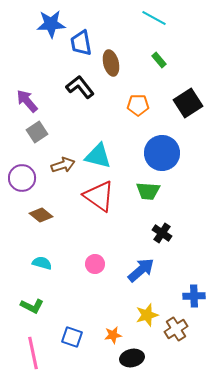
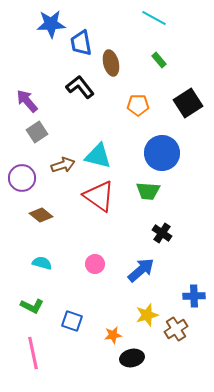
blue square: moved 16 px up
